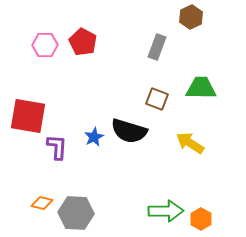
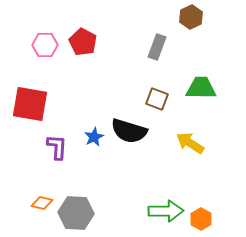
red square: moved 2 px right, 12 px up
